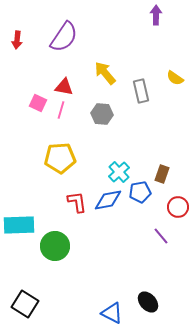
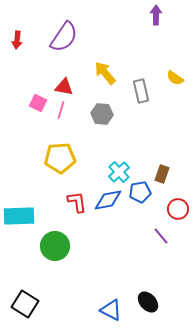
red circle: moved 2 px down
cyan rectangle: moved 9 px up
blue triangle: moved 1 px left, 3 px up
